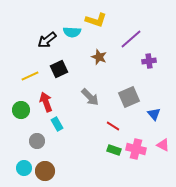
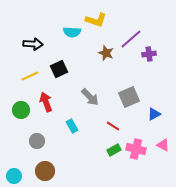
black arrow: moved 14 px left, 4 px down; rotated 138 degrees counterclockwise
brown star: moved 7 px right, 4 px up
purple cross: moved 7 px up
blue triangle: rotated 40 degrees clockwise
cyan rectangle: moved 15 px right, 2 px down
green rectangle: rotated 48 degrees counterclockwise
cyan circle: moved 10 px left, 8 px down
